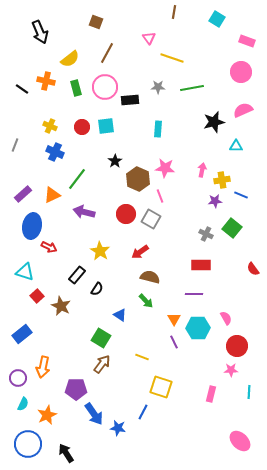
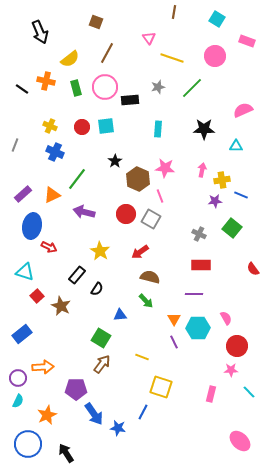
pink circle at (241, 72): moved 26 px left, 16 px up
gray star at (158, 87): rotated 16 degrees counterclockwise
green line at (192, 88): rotated 35 degrees counterclockwise
black star at (214, 122): moved 10 px left, 7 px down; rotated 15 degrees clockwise
gray cross at (206, 234): moved 7 px left
blue triangle at (120, 315): rotated 40 degrees counterclockwise
orange arrow at (43, 367): rotated 105 degrees counterclockwise
cyan line at (249, 392): rotated 48 degrees counterclockwise
cyan semicircle at (23, 404): moved 5 px left, 3 px up
